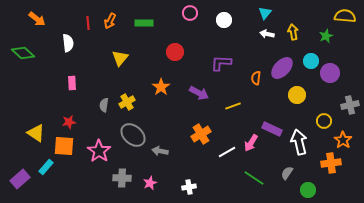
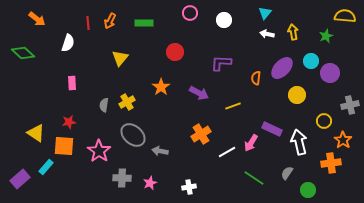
white semicircle at (68, 43): rotated 24 degrees clockwise
